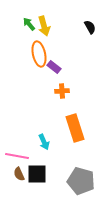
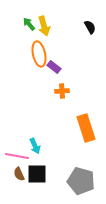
orange rectangle: moved 11 px right
cyan arrow: moved 9 px left, 4 px down
